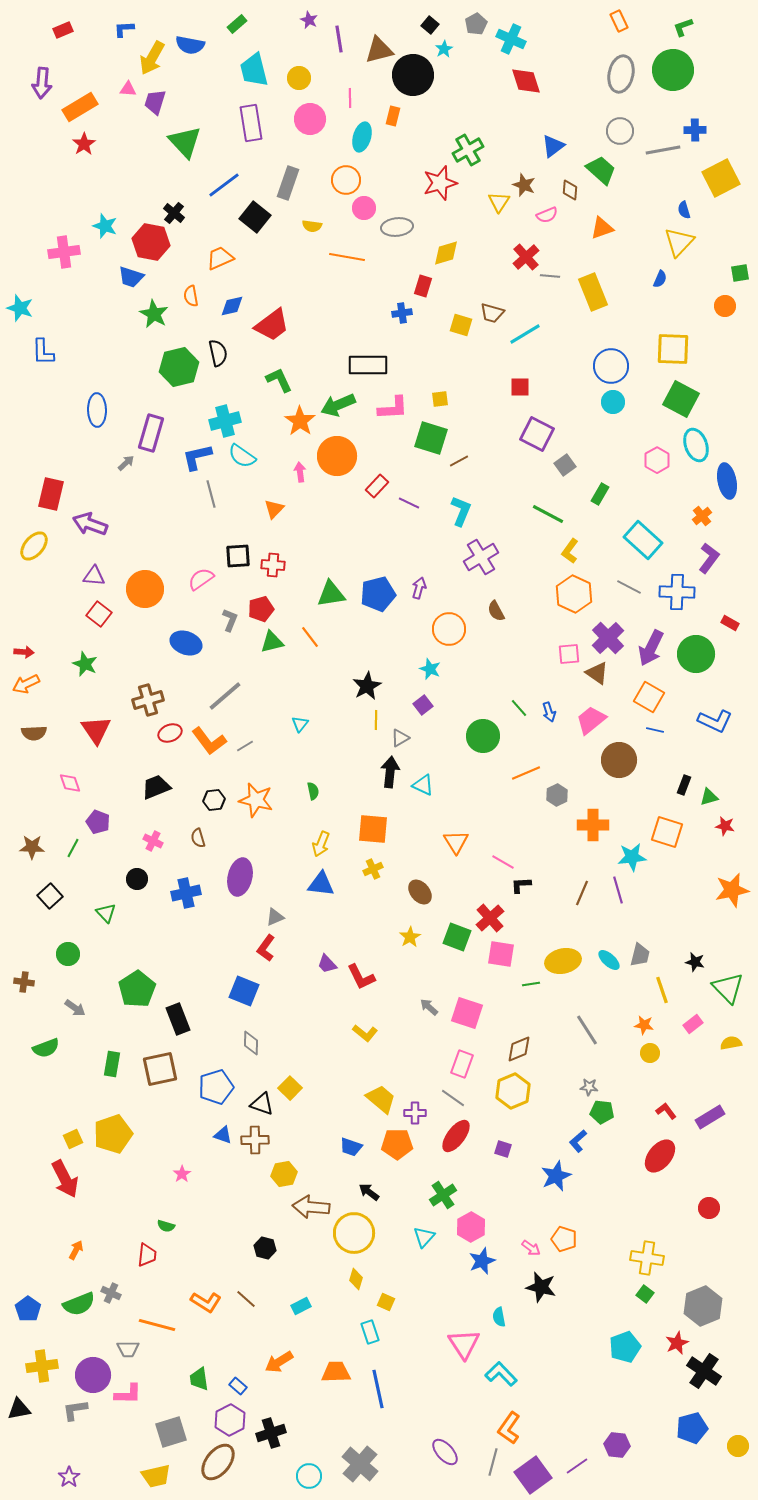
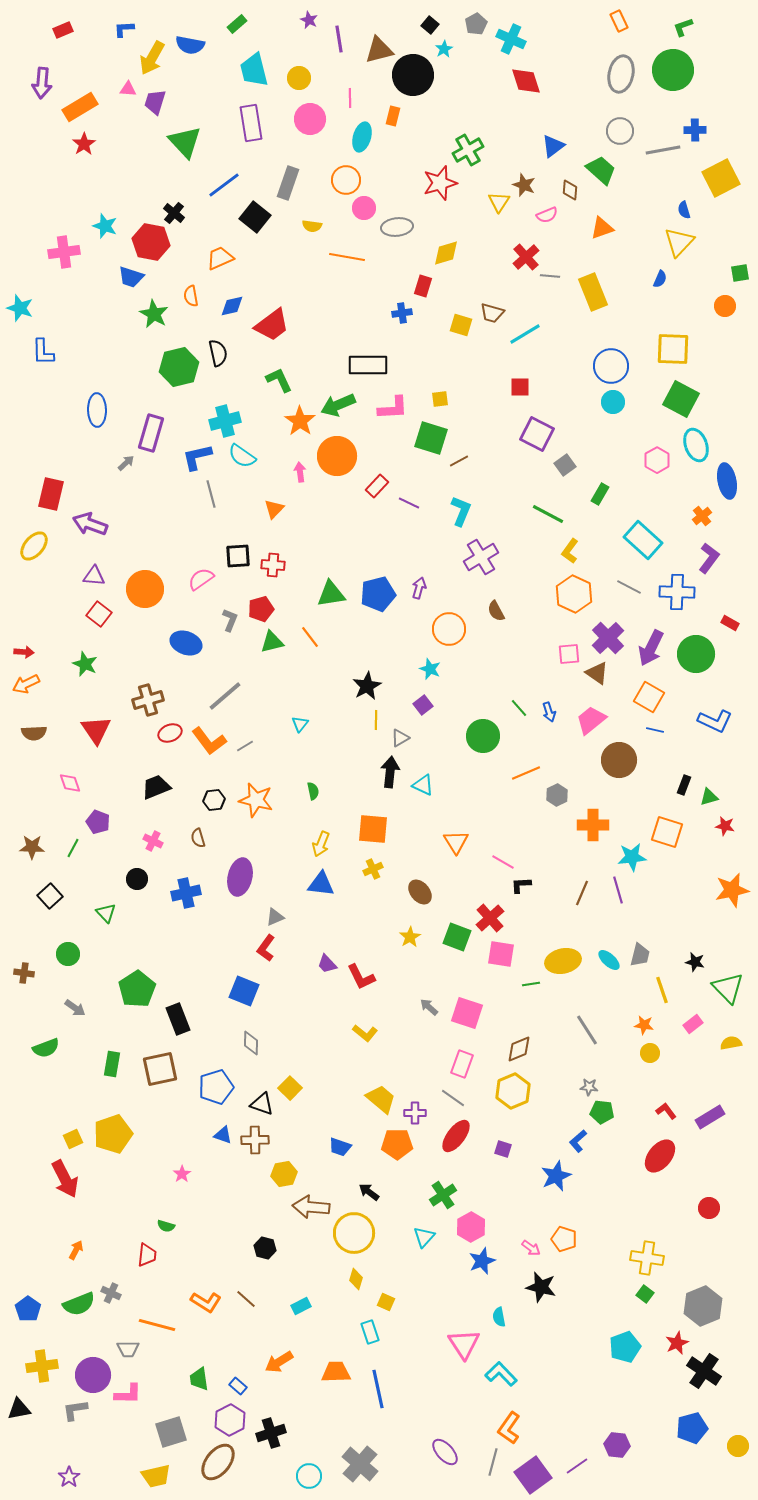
brown cross at (24, 982): moved 9 px up
blue trapezoid at (351, 1147): moved 11 px left
